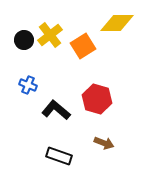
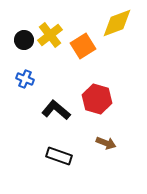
yellow diamond: rotated 20 degrees counterclockwise
blue cross: moved 3 px left, 6 px up
brown arrow: moved 2 px right
